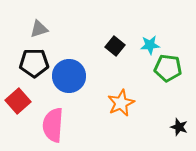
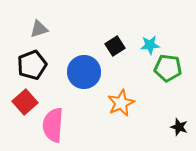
black square: rotated 18 degrees clockwise
black pentagon: moved 2 px left, 2 px down; rotated 20 degrees counterclockwise
blue circle: moved 15 px right, 4 px up
red square: moved 7 px right, 1 px down
